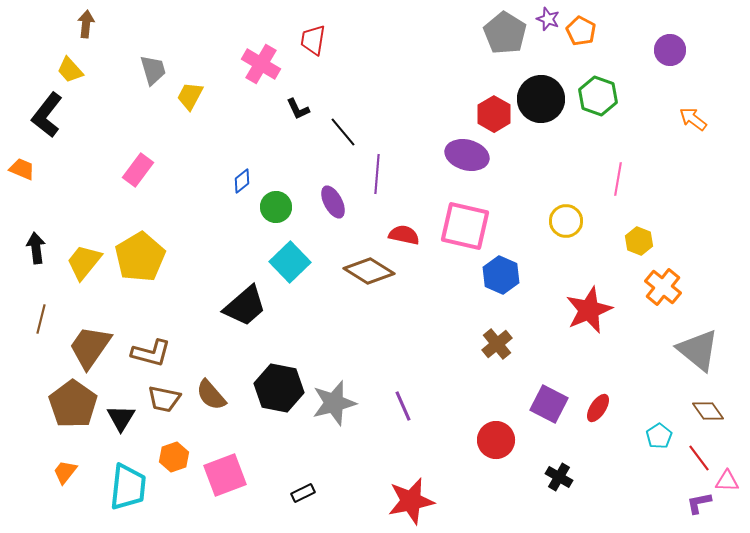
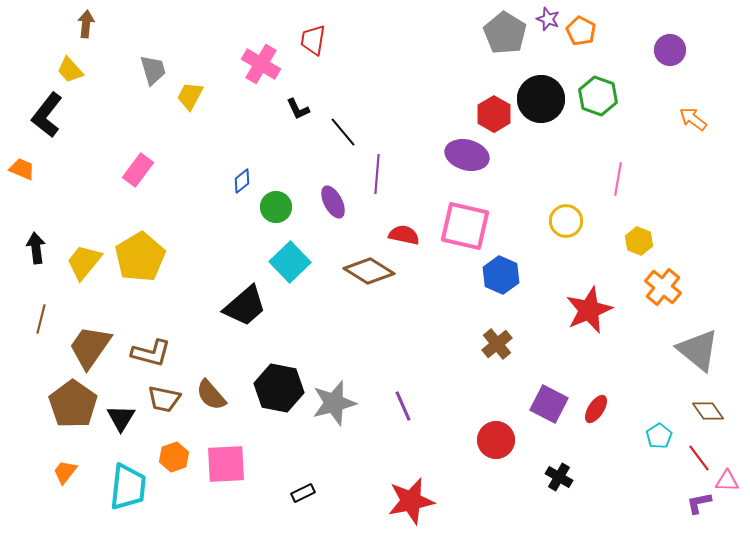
red ellipse at (598, 408): moved 2 px left, 1 px down
pink square at (225, 475): moved 1 px right, 11 px up; rotated 18 degrees clockwise
